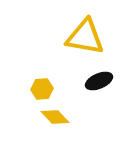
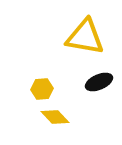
black ellipse: moved 1 px down
